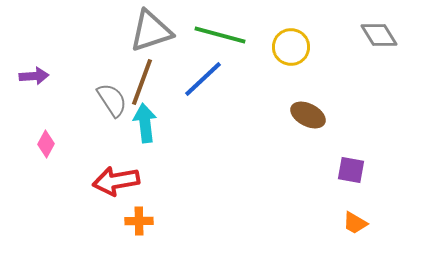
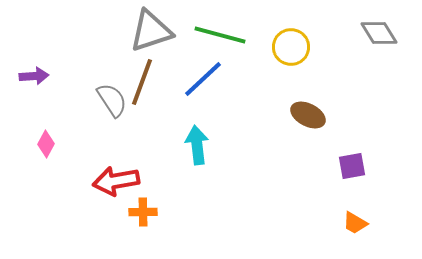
gray diamond: moved 2 px up
cyan arrow: moved 52 px right, 22 px down
purple square: moved 1 px right, 4 px up; rotated 20 degrees counterclockwise
orange cross: moved 4 px right, 9 px up
